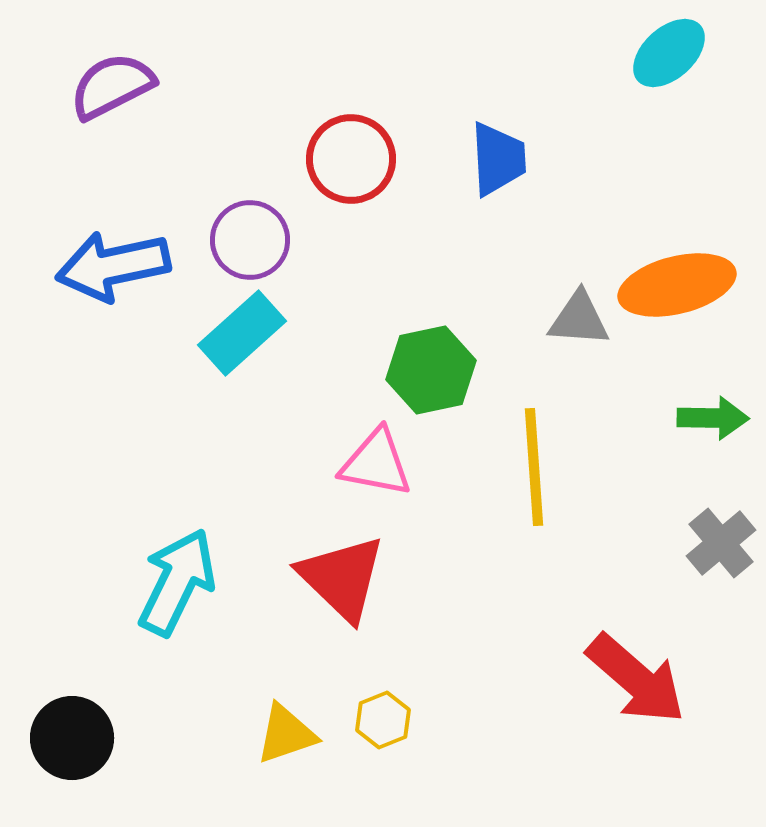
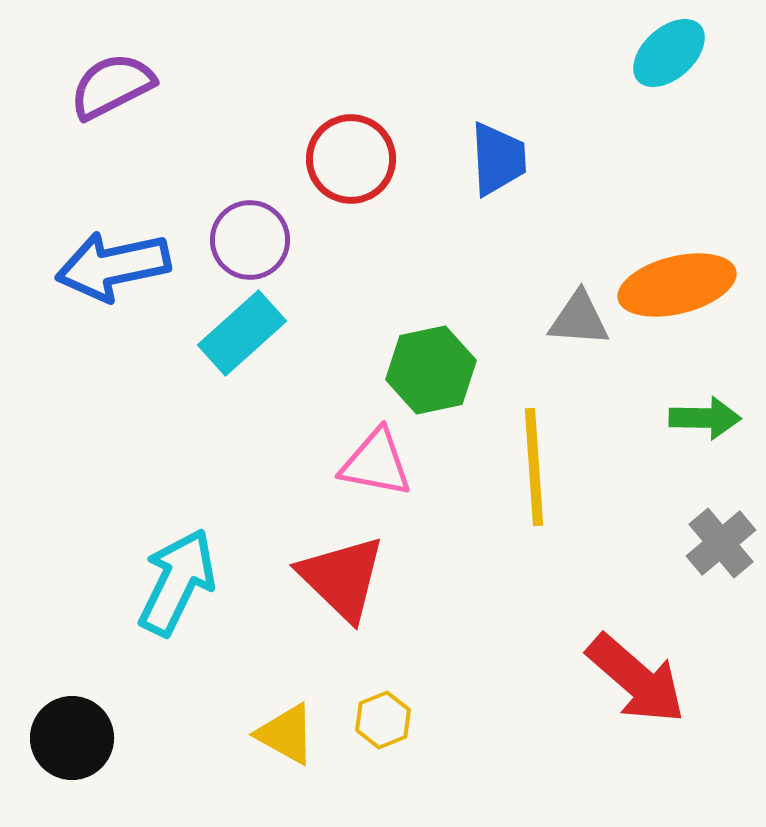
green arrow: moved 8 px left
yellow triangle: rotated 48 degrees clockwise
